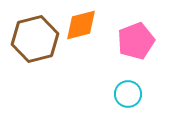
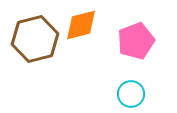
cyan circle: moved 3 px right
